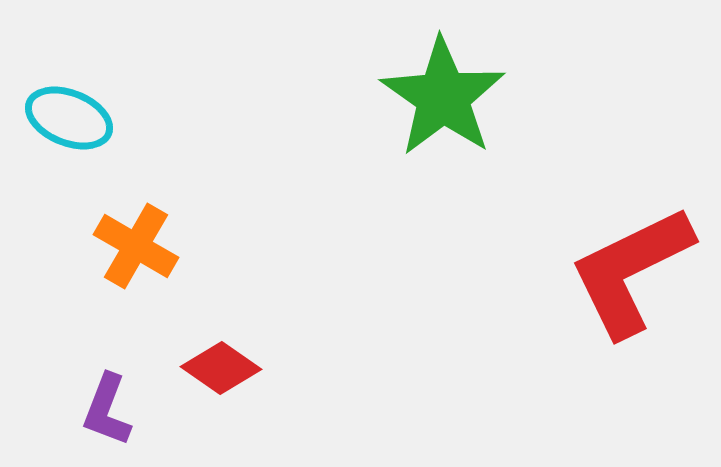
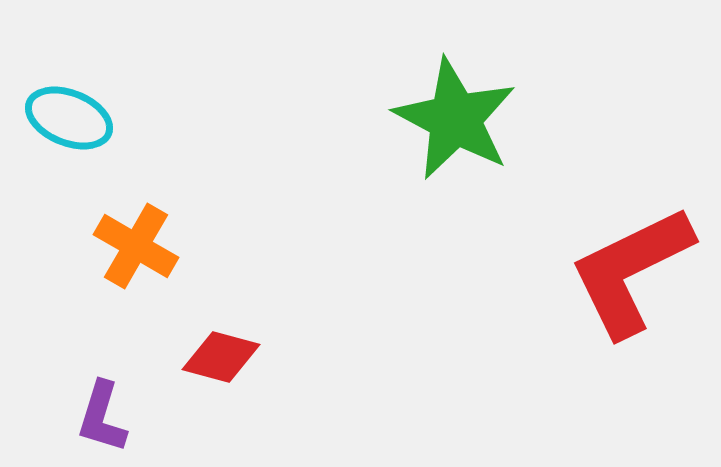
green star: moved 12 px right, 22 px down; rotated 7 degrees counterclockwise
red diamond: moved 11 px up; rotated 20 degrees counterclockwise
purple L-shape: moved 5 px left, 7 px down; rotated 4 degrees counterclockwise
